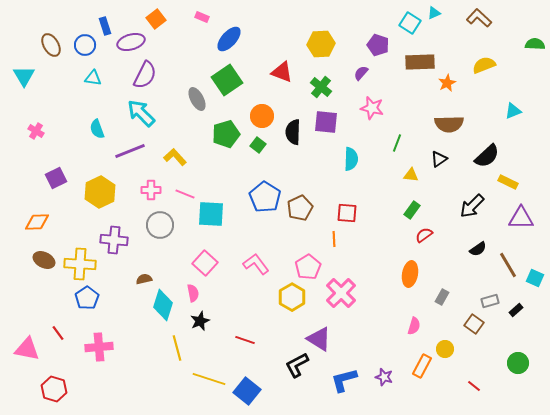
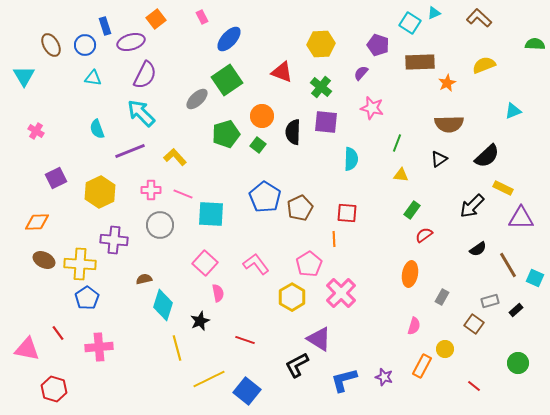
pink rectangle at (202, 17): rotated 40 degrees clockwise
gray ellipse at (197, 99): rotated 75 degrees clockwise
yellow triangle at (411, 175): moved 10 px left
yellow rectangle at (508, 182): moved 5 px left, 6 px down
pink line at (185, 194): moved 2 px left
pink pentagon at (308, 267): moved 1 px right, 3 px up
pink semicircle at (193, 293): moved 25 px right
yellow line at (209, 379): rotated 44 degrees counterclockwise
